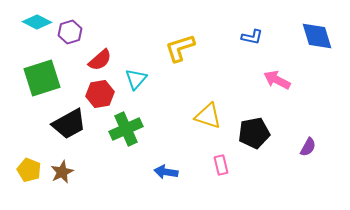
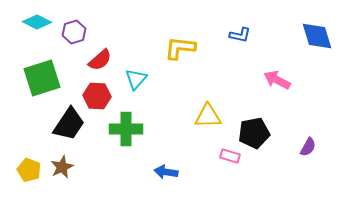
purple hexagon: moved 4 px right
blue L-shape: moved 12 px left, 2 px up
yellow L-shape: rotated 24 degrees clockwise
red hexagon: moved 3 px left, 2 px down; rotated 12 degrees clockwise
yellow triangle: rotated 20 degrees counterclockwise
black trapezoid: rotated 27 degrees counterclockwise
green cross: rotated 24 degrees clockwise
pink rectangle: moved 9 px right, 9 px up; rotated 60 degrees counterclockwise
brown star: moved 5 px up
